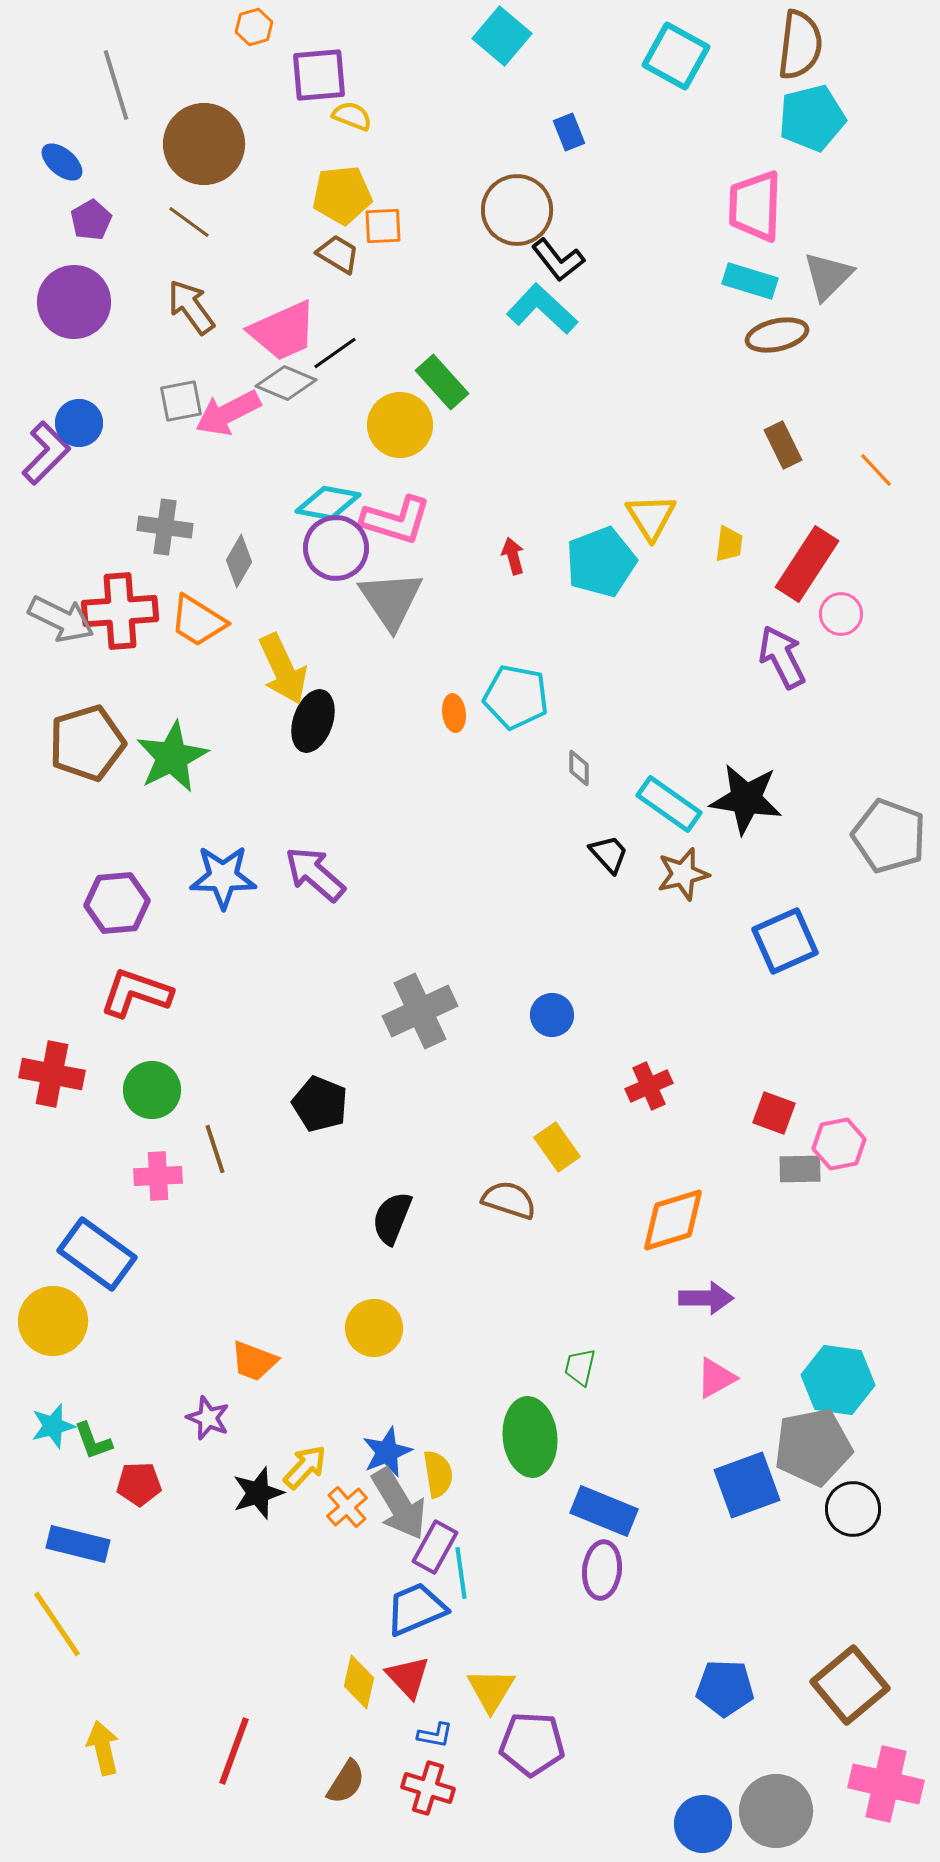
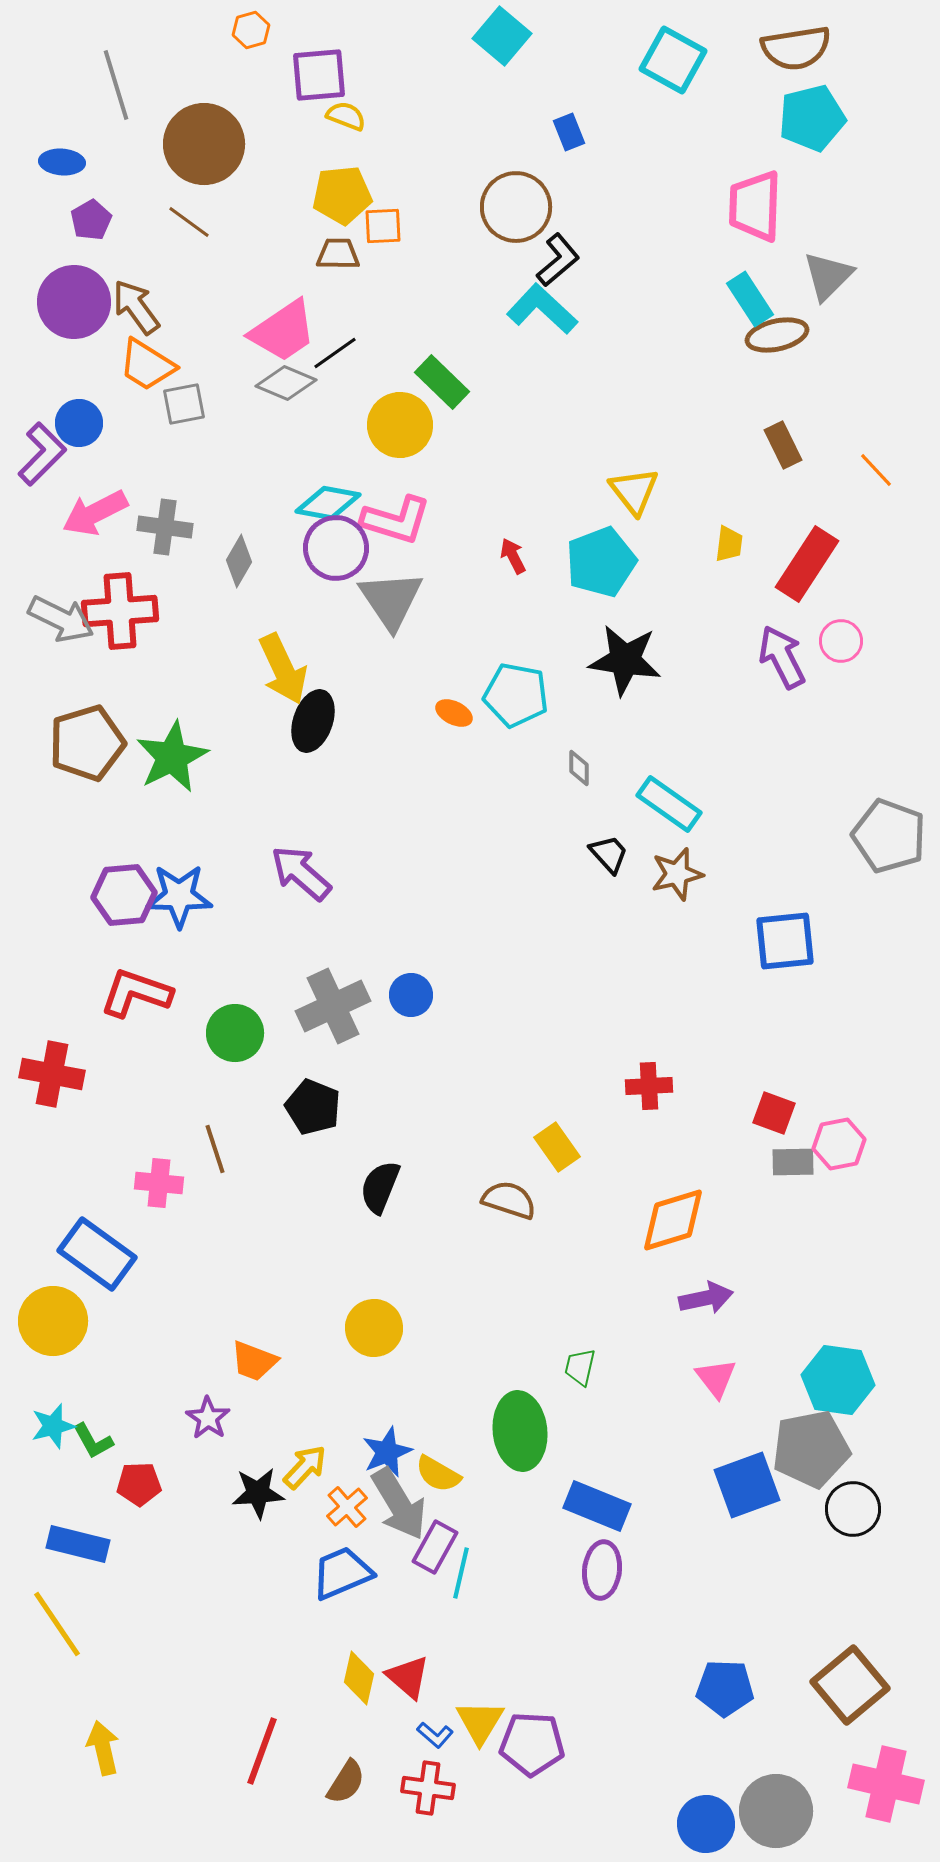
orange hexagon at (254, 27): moved 3 px left, 3 px down
brown semicircle at (800, 45): moved 4 px left, 3 px down; rotated 74 degrees clockwise
cyan square at (676, 56): moved 3 px left, 4 px down
yellow semicircle at (352, 116): moved 6 px left
blue ellipse at (62, 162): rotated 36 degrees counterclockwise
brown circle at (517, 210): moved 1 px left, 3 px up
brown trapezoid at (338, 254): rotated 30 degrees counterclockwise
black L-shape at (558, 260): rotated 92 degrees counterclockwise
cyan rectangle at (750, 281): moved 18 px down; rotated 40 degrees clockwise
brown arrow at (191, 307): moved 55 px left
pink trapezoid at (283, 331): rotated 10 degrees counterclockwise
green rectangle at (442, 382): rotated 4 degrees counterclockwise
gray square at (181, 401): moved 3 px right, 3 px down
pink arrow at (228, 413): moved 133 px left, 100 px down
purple L-shape at (46, 453): moved 4 px left, 1 px down
yellow triangle at (651, 517): moved 17 px left, 26 px up; rotated 6 degrees counterclockwise
red arrow at (513, 556): rotated 12 degrees counterclockwise
pink circle at (841, 614): moved 27 px down
orange trapezoid at (198, 621): moved 51 px left, 256 px up
cyan pentagon at (516, 697): moved 2 px up
orange ellipse at (454, 713): rotated 57 degrees counterclockwise
black star at (746, 799): moved 121 px left, 139 px up
purple arrow at (315, 874): moved 14 px left, 1 px up
brown star at (683, 874): moved 6 px left
blue star at (223, 877): moved 44 px left, 19 px down
purple hexagon at (117, 903): moved 7 px right, 8 px up
blue square at (785, 941): rotated 18 degrees clockwise
gray cross at (420, 1011): moved 87 px left, 5 px up
blue circle at (552, 1015): moved 141 px left, 20 px up
red cross at (649, 1086): rotated 21 degrees clockwise
green circle at (152, 1090): moved 83 px right, 57 px up
black pentagon at (320, 1104): moved 7 px left, 3 px down
gray rectangle at (800, 1169): moved 7 px left, 7 px up
pink cross at (158, 1176): moved 1 px right, 7 px down; rotated 9 degrees clockwise
black semicircle at (392, 1218): moved 12 px left, 31 px up
purple arrow at (706, 1298): rotated 12 degrees counterclockwise
pink triangle at (716, 1378): rotated 39 degrees counterclockwise
purple star at (208, 1418): rotated 12 degrees clockwise
green ellipse at (530, 1437): moved 10 px left, 6 px up
green L-shape at (93, 1441): rotated 9 degrees counterclockwise
gray pentagon at (813, 1447): moved 2 px left, 2 px down
yellow semicircle at (438, 1474): rotated 129 degrees clockwise
black star at (258, 1493): rotated 14 degrees clockwise
blue rectangle at (604, 1511): moved 7 px left, 5 px up
cyan line at (461, 1573): rotated 21 degrees clockwise
blue trapezoid at (416, 1609): moved 74 px left, 36 px up
red triangle at (408, 1677): rotated 6 degrees counterclockwise
yellow diamond at (359, 1682): moved 4 px up
yellow triangle at (491, 1690): moved 11 px left, 32 px down
blue L-shape at (435, 1735): rotated 30 degrees clockwise
red line at (234, 1751): moved 28 px right
red cross at (428, 1788): rotated 9 degrees counterclockwise
blue circle at (703, 1824): moved 3 px right
